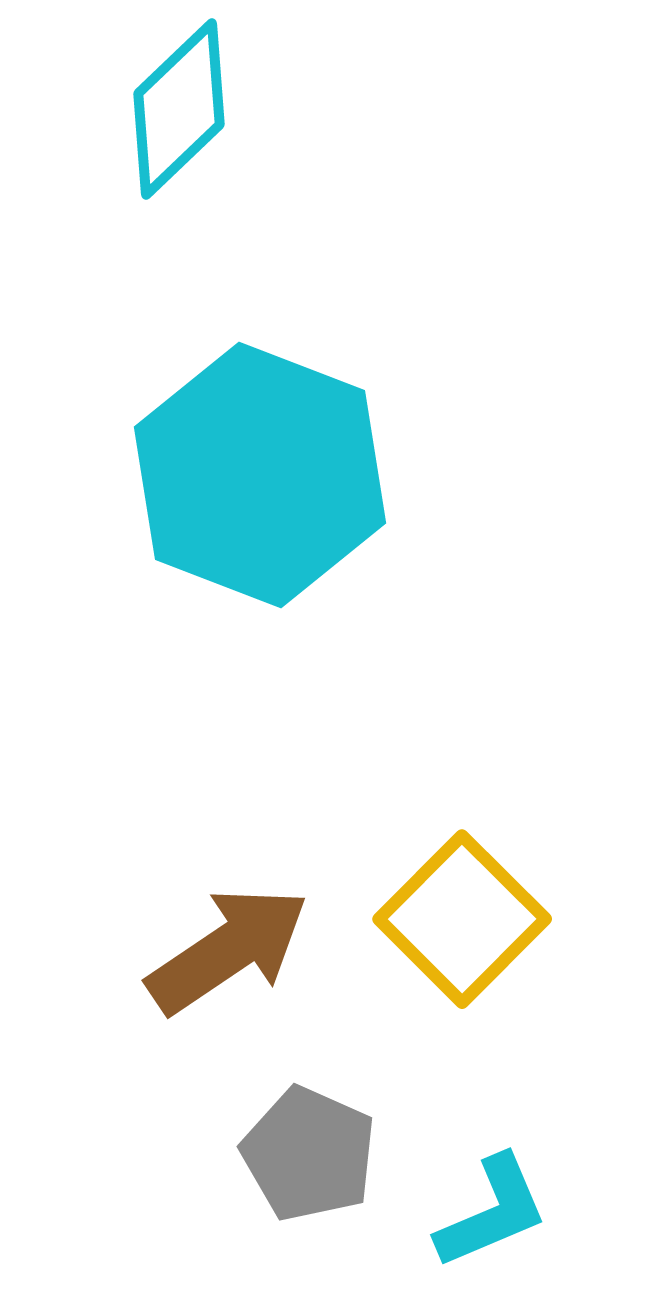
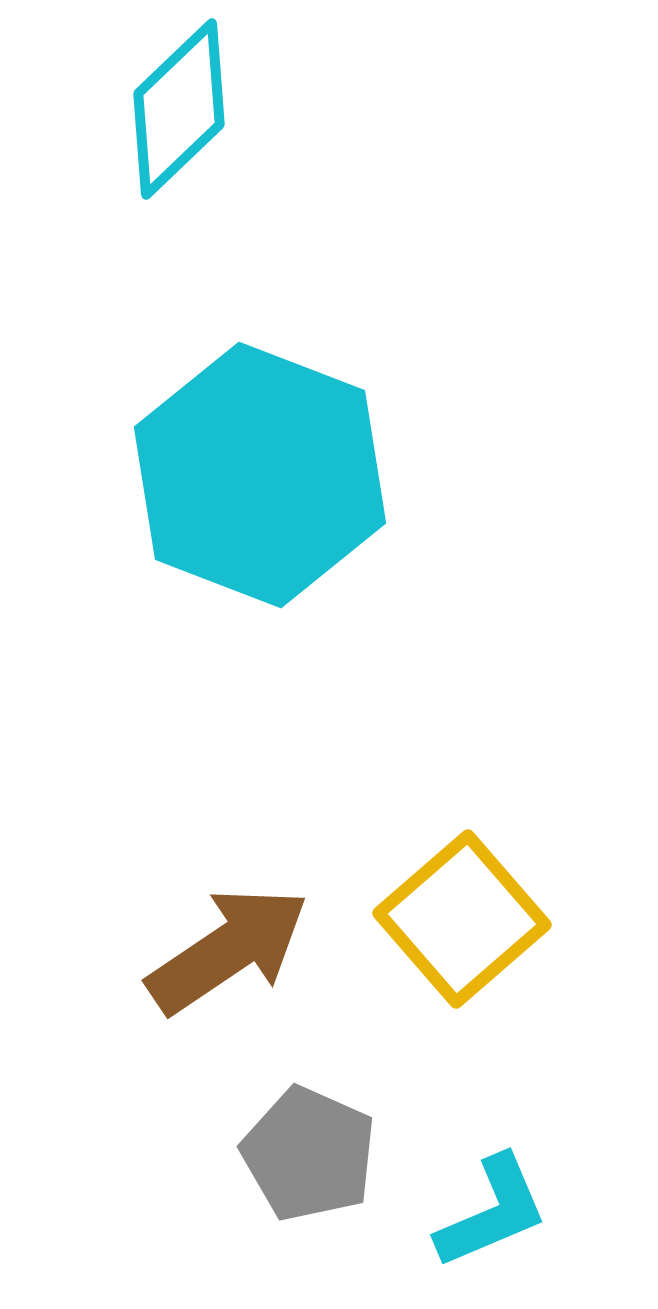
yellow square: rotated 4 degrees clockwise
